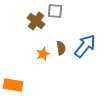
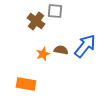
brown semicircle: moved 2 px down; rotated 72 degrees counterclockwise
orange rectangle: moved 13 px right, 1 px up
